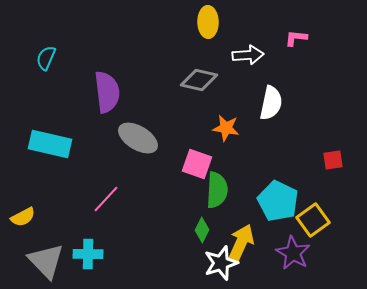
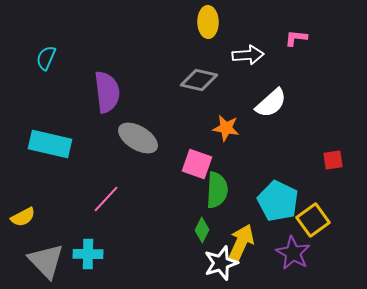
white semicircle: rotated 36 degrees clockwise
